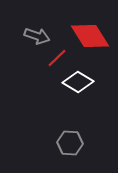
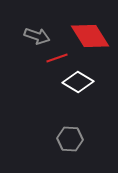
red line: rotated 25 degrees clockwise
gray hexagon: moved 4 px up
